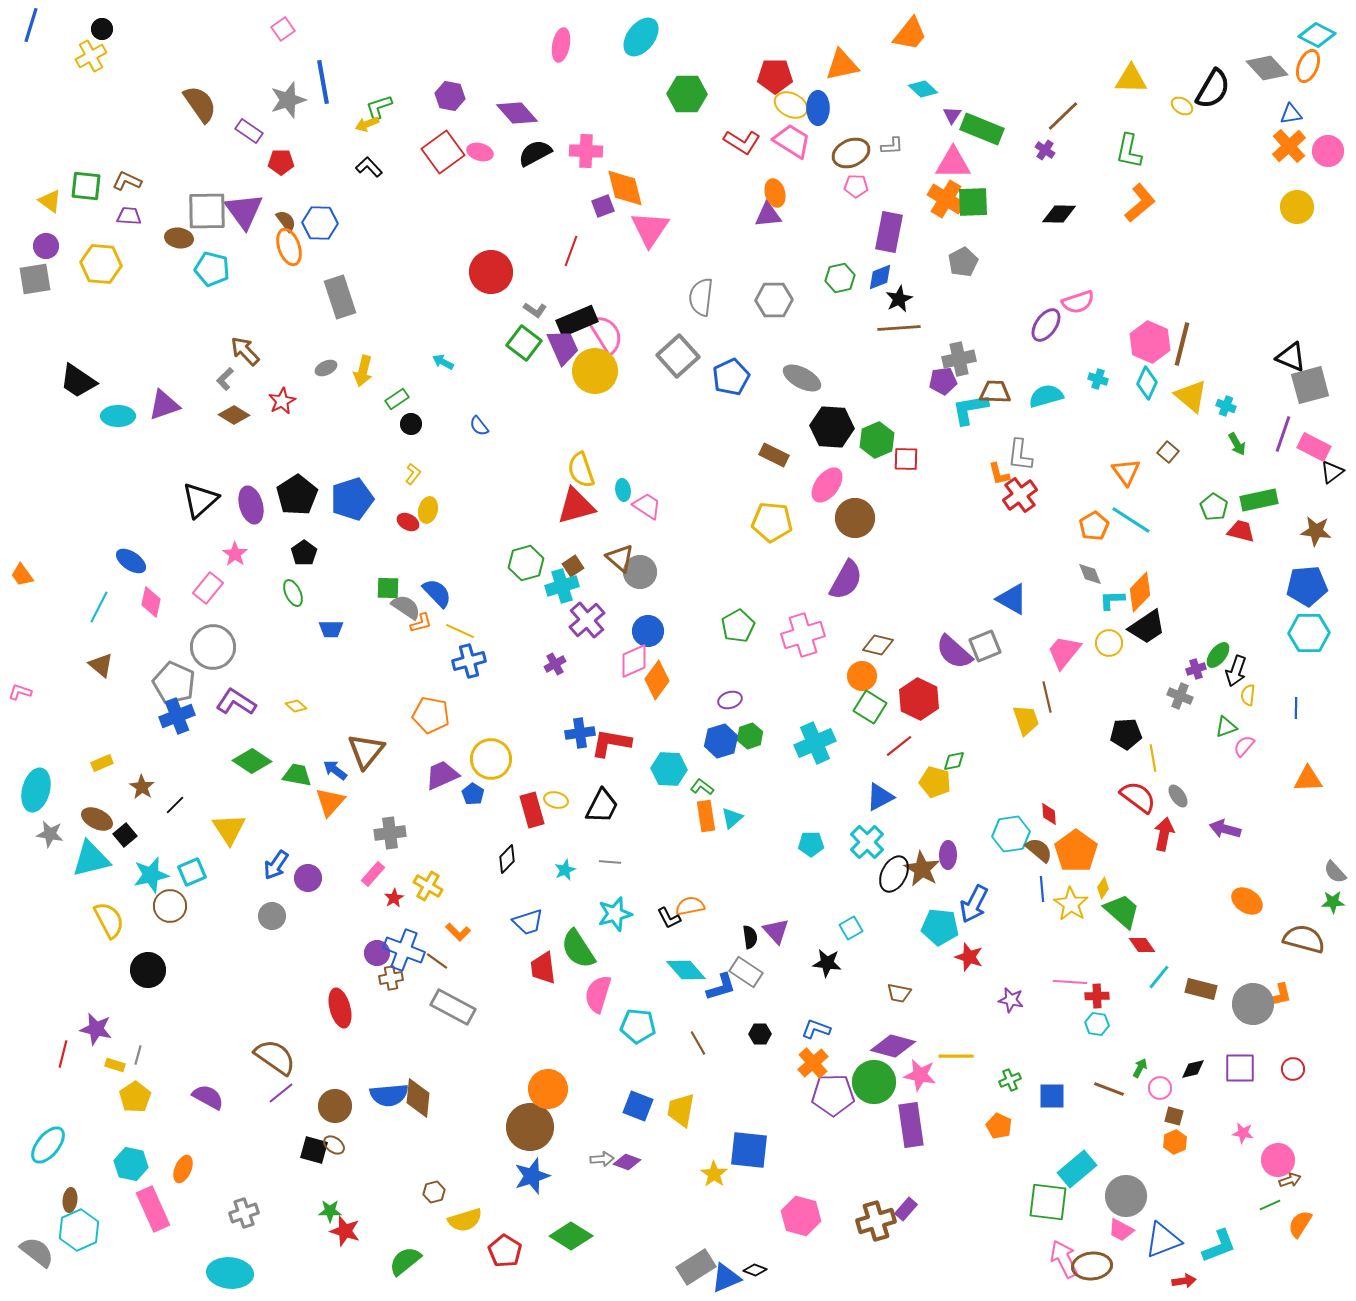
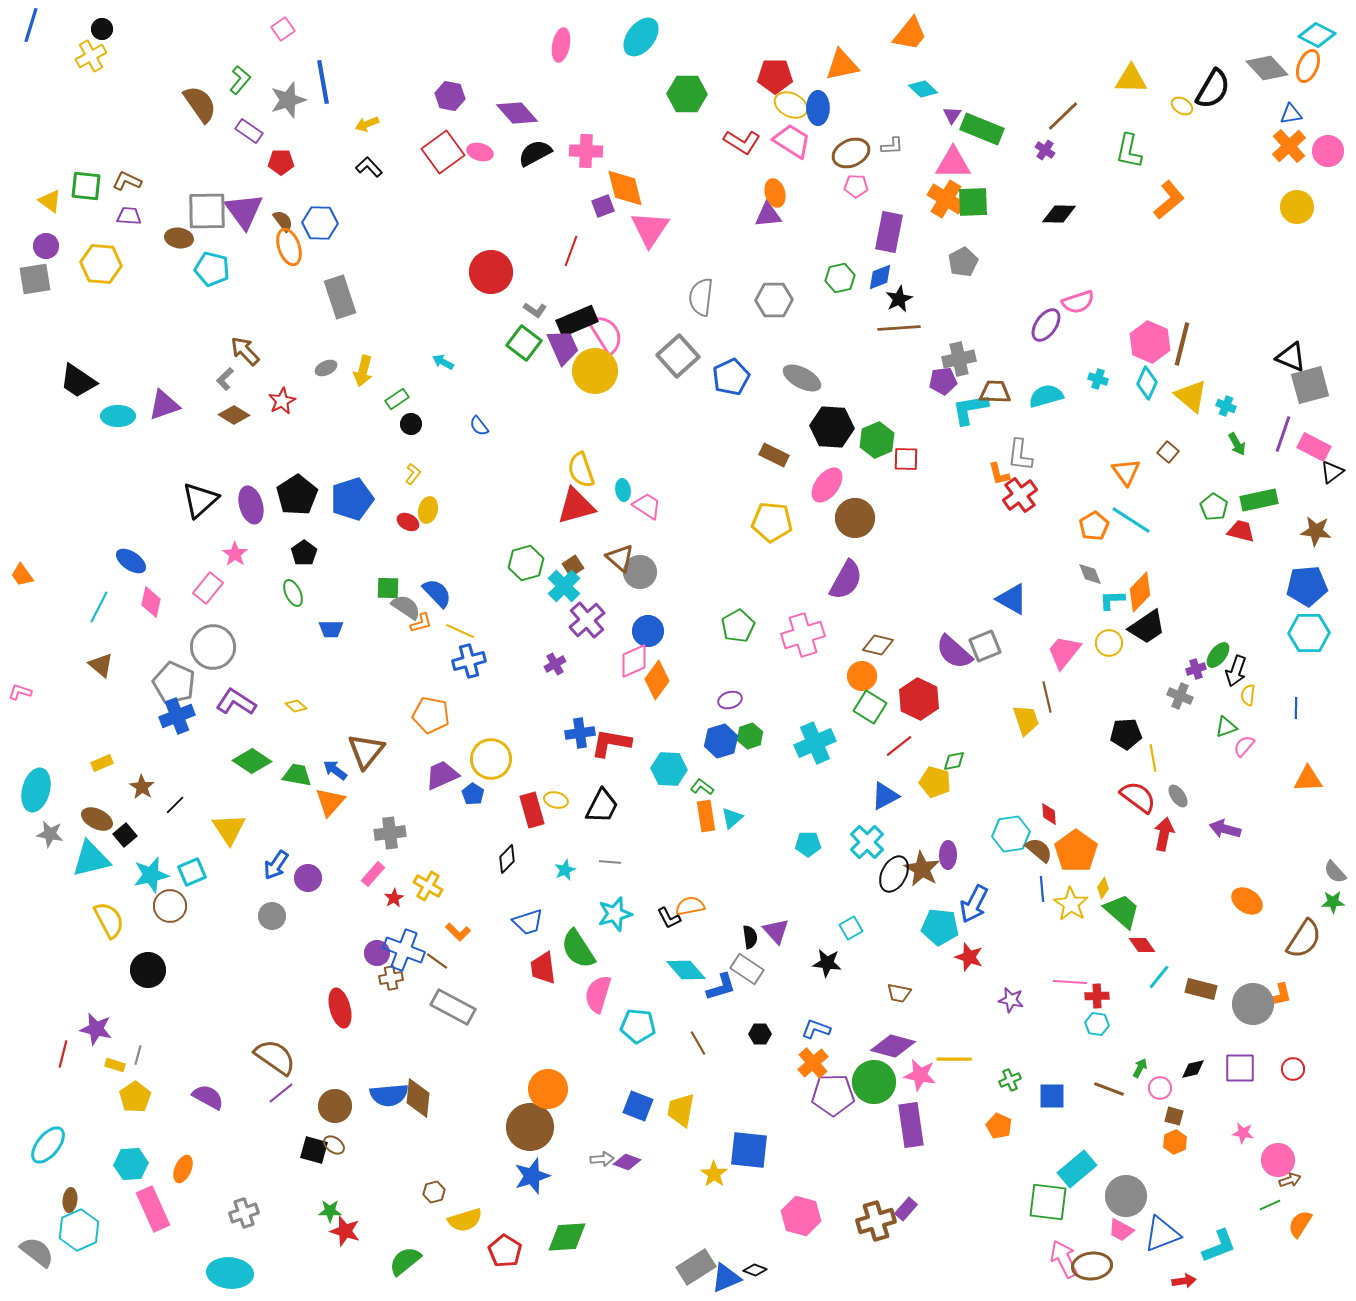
green L-shape at (379, 107): moved 139 px left, 27 px up; rotated 148 degrees clockwise
orange L-shape at (1140, 203): moved 29 px right, 3 px up
brown semicircle at (286, 221): moved 3 px left
cyan cross at (562, 586): moved 2 px right; rotated 28 degrees counterclockwise
blue triangle at (880, 797): moved 5 px right, 1 px up
cyan pentagon at (811, 844): moved 3 px left
brown semicircle at (1304, 939): rotated 108 degrees clockwise
gray rectangle at (746, 972): moved 1 px right, 3 px up
yellow line at (956, 1056): moved 2 px left, 3 px down
cyan hexagon at (131, 1164): rotated 16 degrees counterclockwise
green diamond at (571, 1236): moved 4 px left, 1 px down; rotated 36 degrees counterclockwise
blue triangle at (1163, 1240): moved 1 px left, 6 px up
